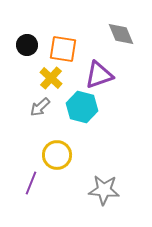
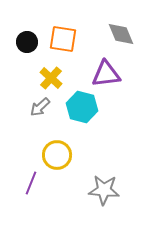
black circle: moved 3 px up
orange square: moved 10 px up
purple triangle: moved 7 px right, 1 px up; rotated 12 degrees clockwise
